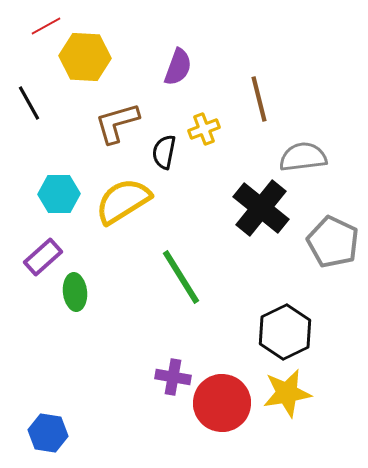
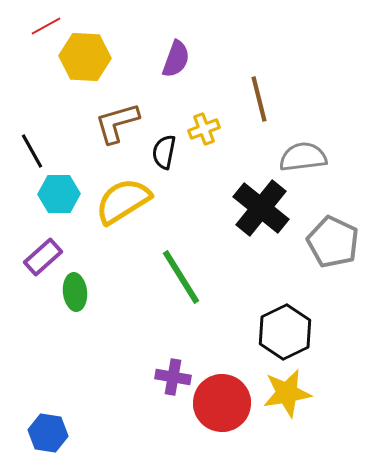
purple semicircle: moved 2 px left, 8 px up
black line: moved 3 px right, 48 px down
